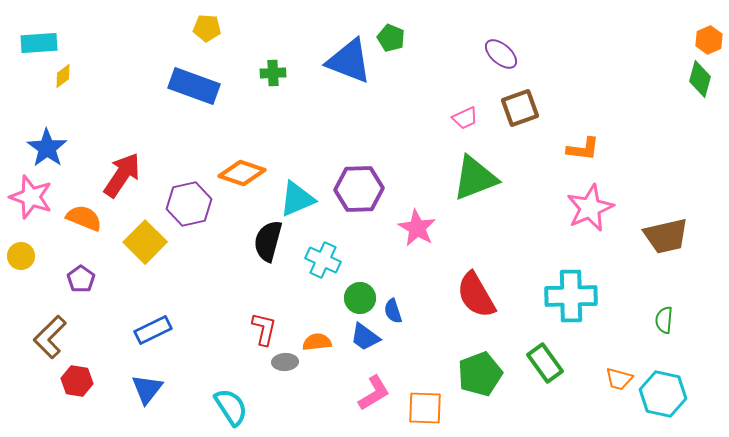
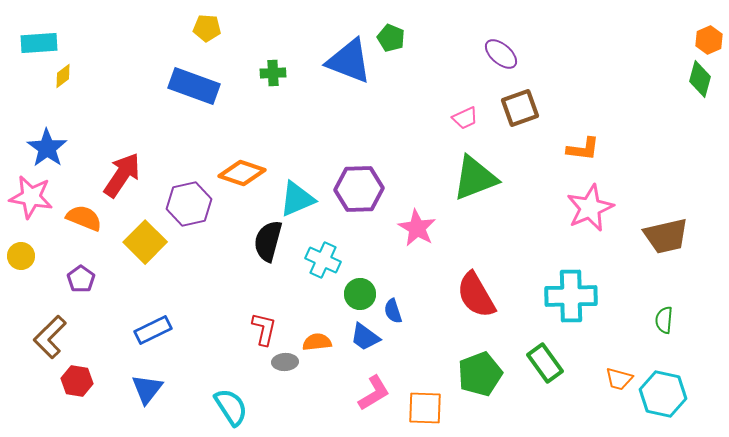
pink star at (31, 197): rotated 9 degrees counterclockwise
green circle at (360, 298): moved 4 px up
